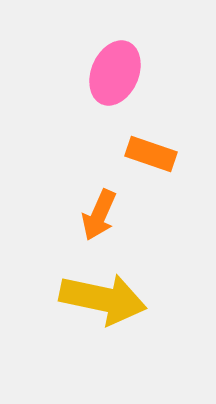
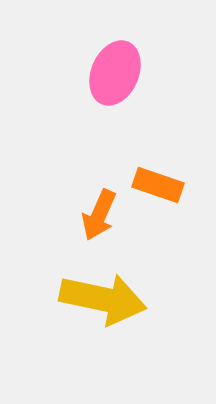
orange rectangle: moved 7 px right, 31 px down
